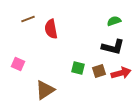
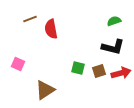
brown line: moved 2 px right
